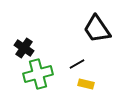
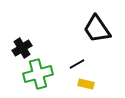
black cross: moved 2 px left; rotated 24 degrees clockwise
